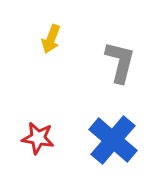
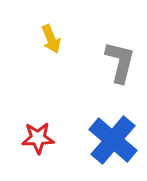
yellow arrow: rotated 44 degrees counterclockwise
red star: rotated 12 degrees counterclockwise
